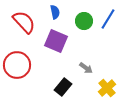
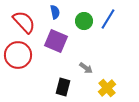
red circle: moved 1 px right, 10 px up
black rectangle: rotated 24 degrees counterclockwise
